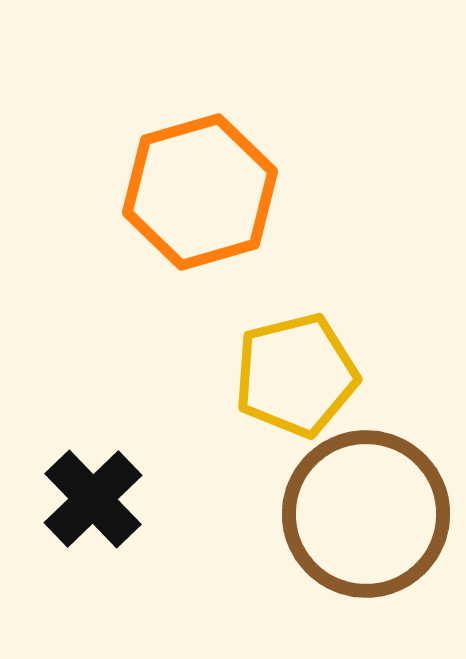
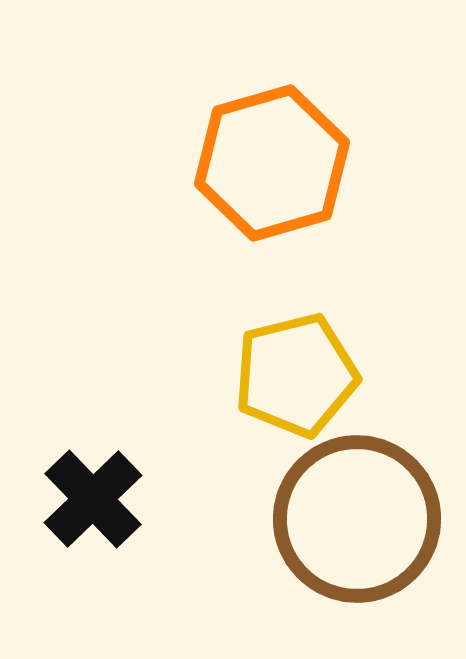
orange hexagon: moved 72 px right, 29 px up
brown circle: moved 9 px left, 5 px down
